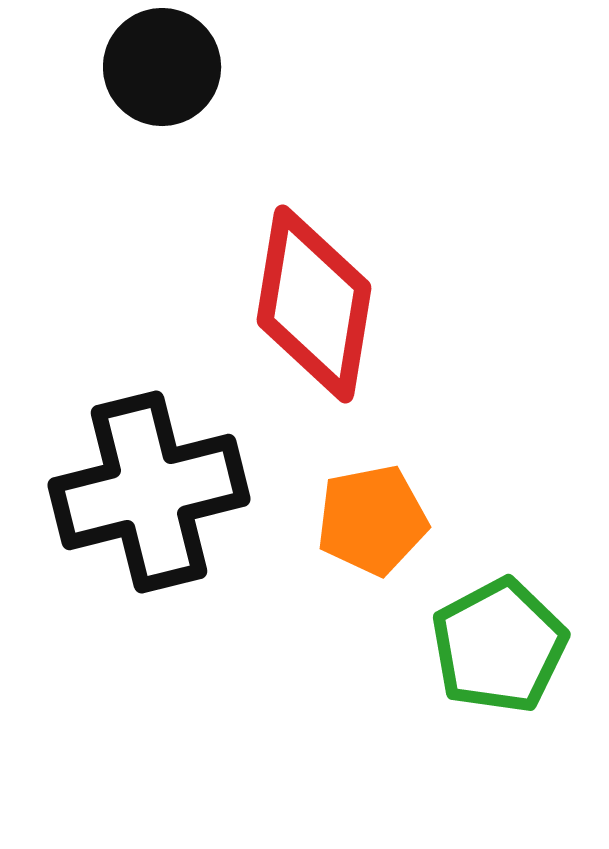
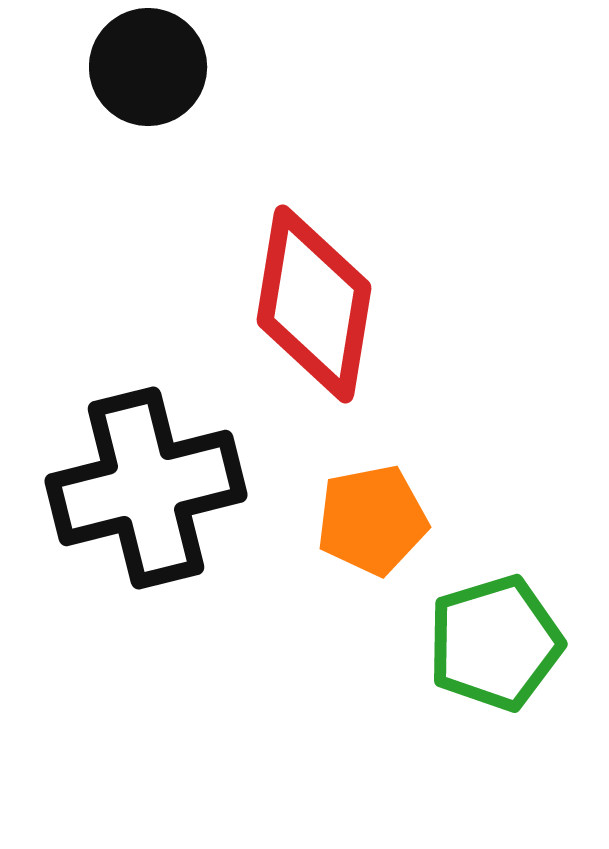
black circle: moved 14 px left
black cross: moved 3 px left, 4 px up
green pentagon: moved 4 px left, 3 px up; rotated 11 degrees clockwise
